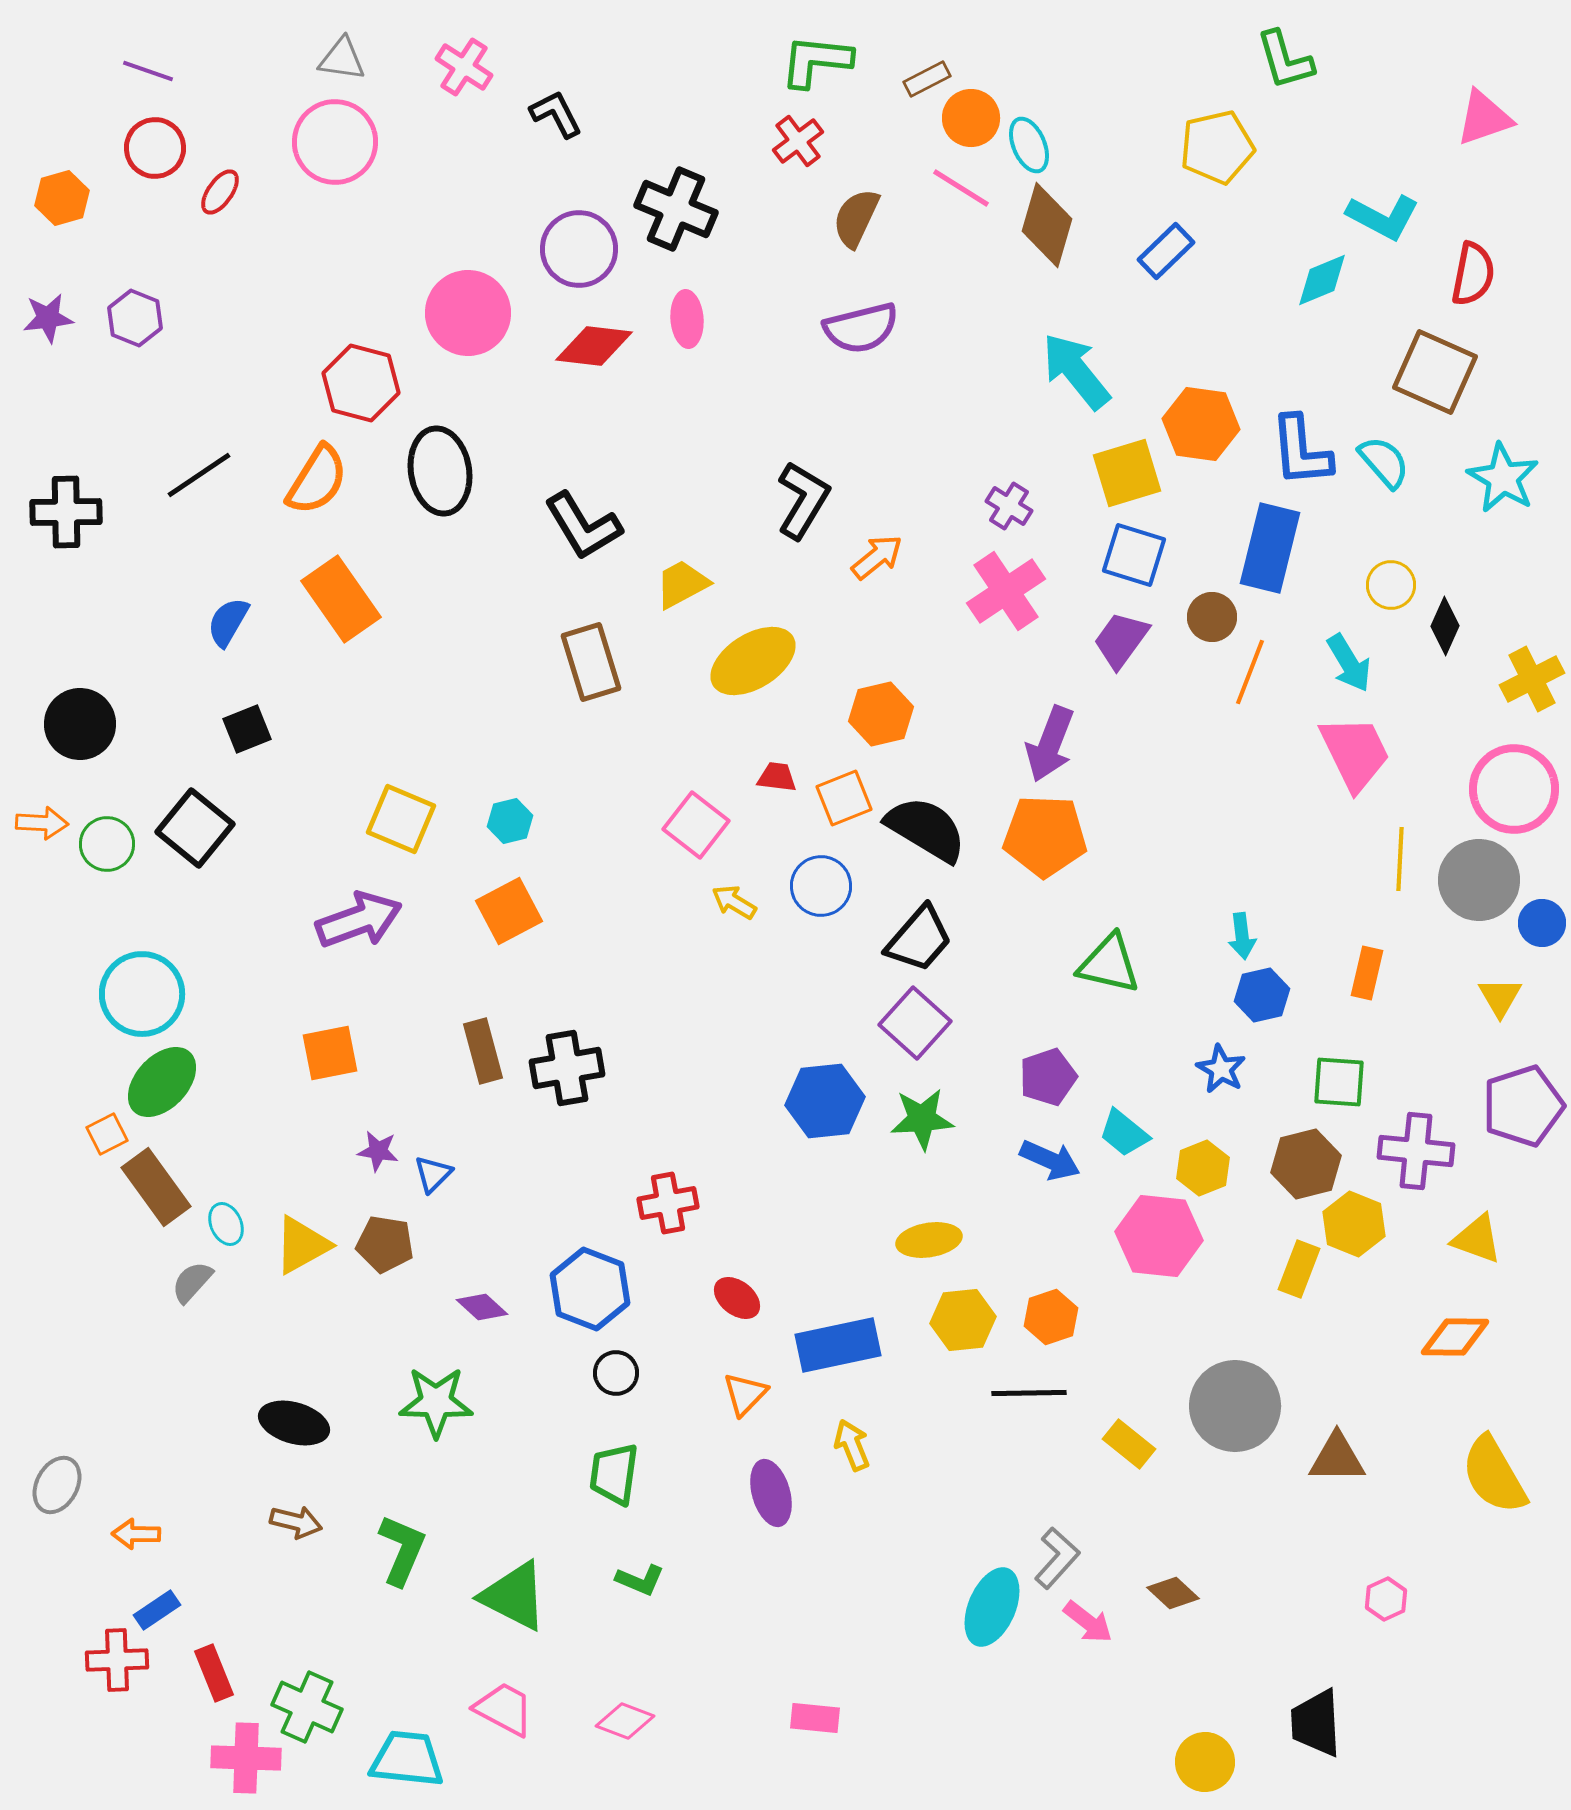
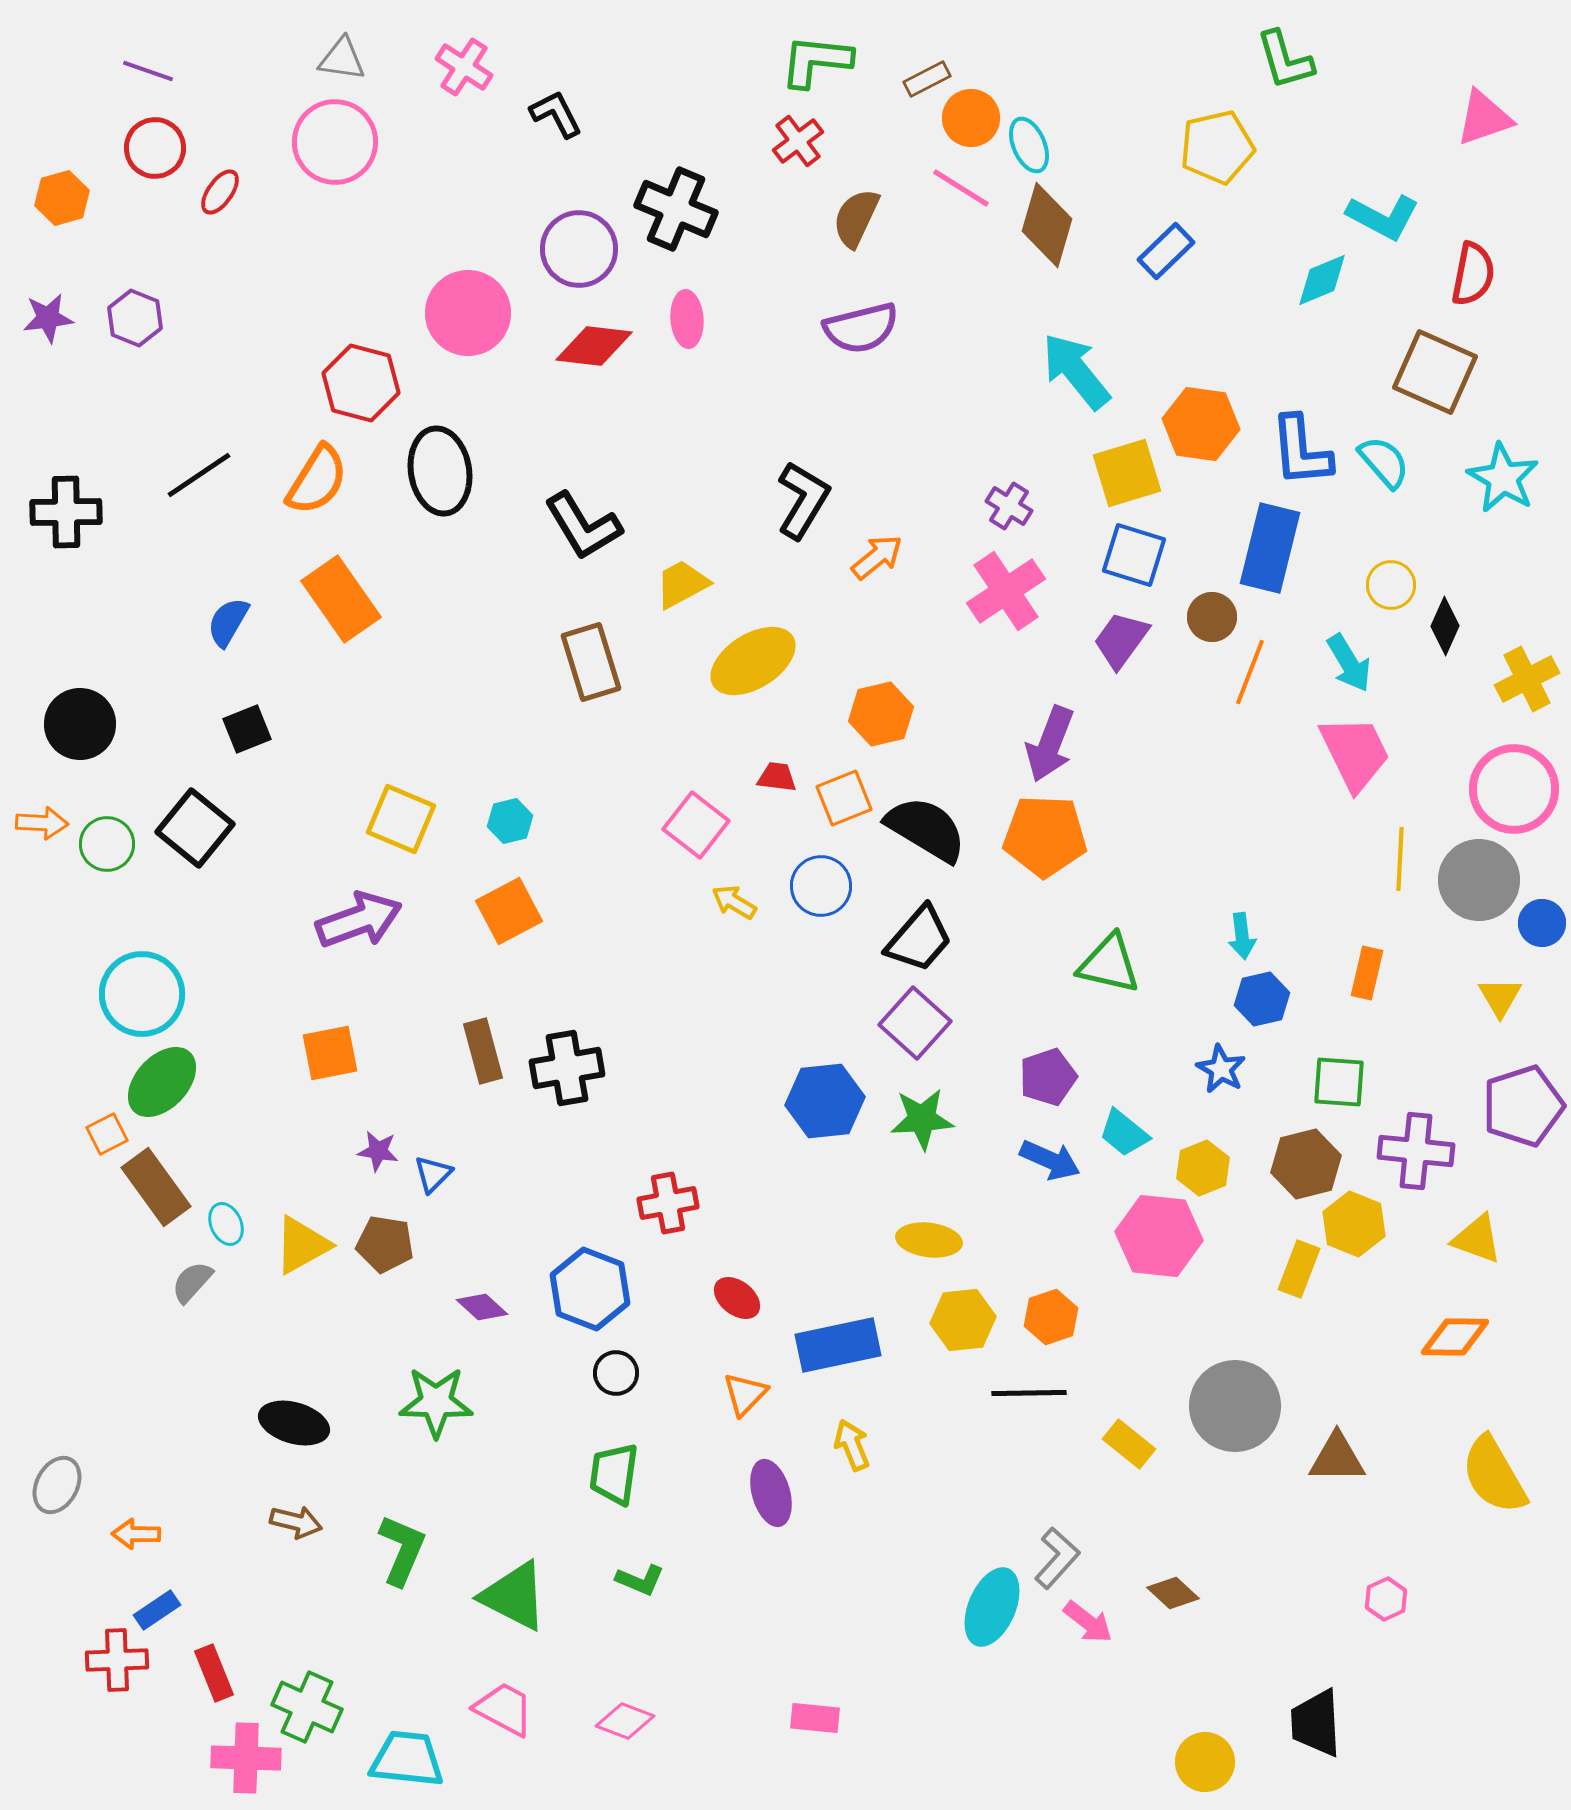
yellow cross at (1532, 679): moved 5 px left
blue hexagon at (1262, 995): moved 4 px down
yellow ellipse at (929, 1240): rotated 16 degrees clockwise
